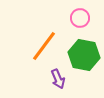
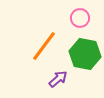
green hexagon: moved 1 px right, 1 px up
purple arrow: rotated 108 degrees counterclockwise
